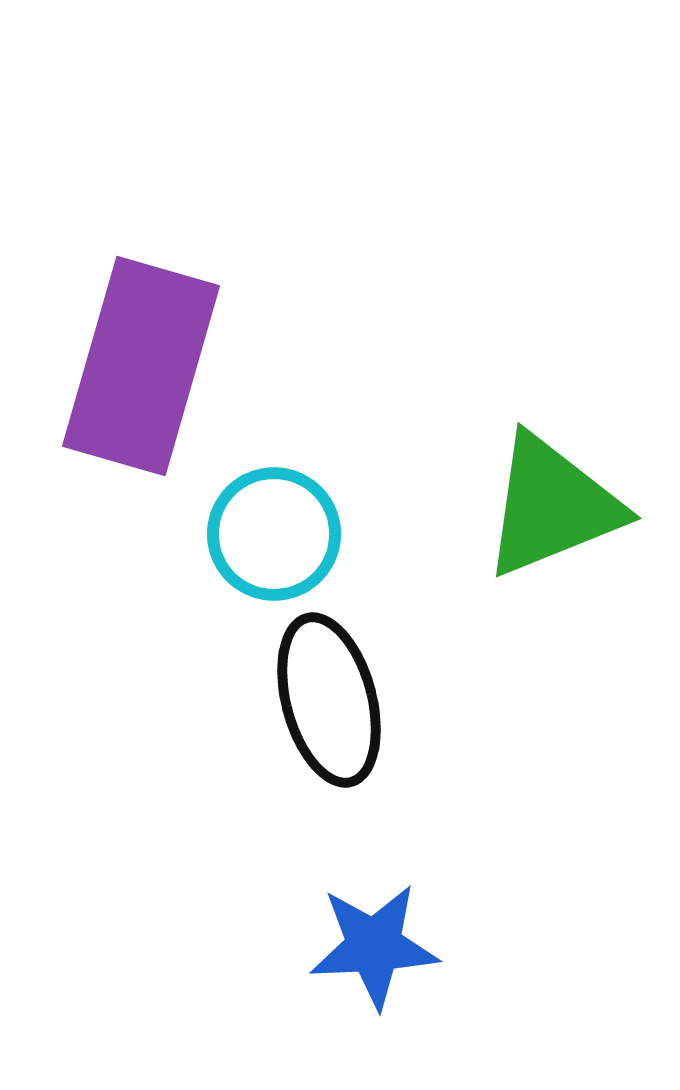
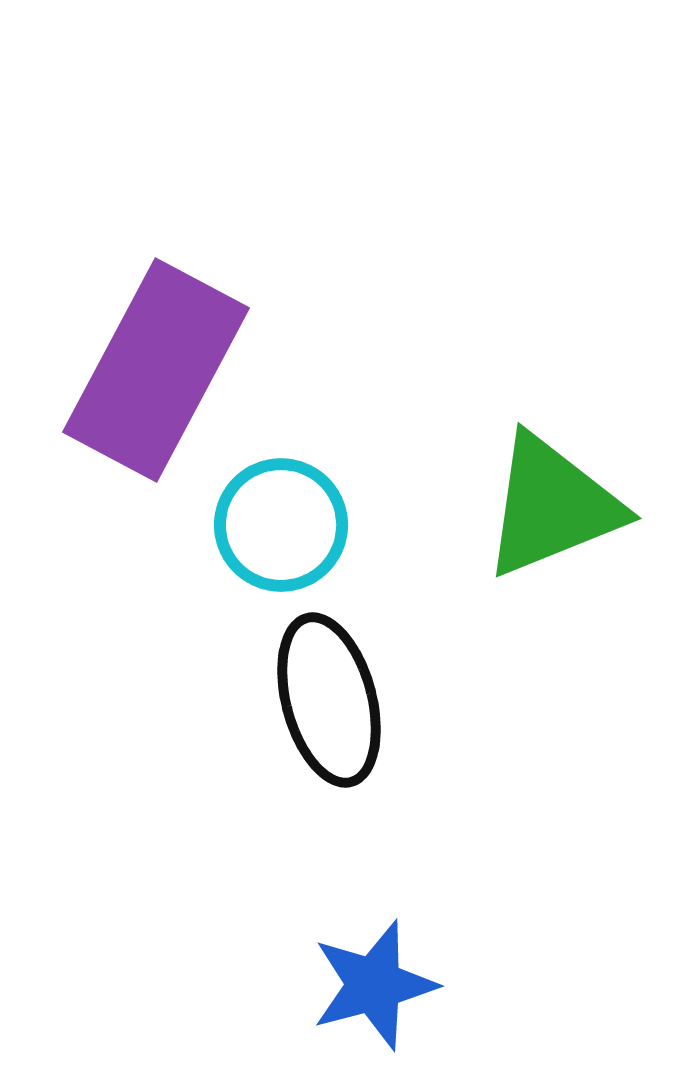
purple rectangle: moved 15 px right, 4 px down; rotated 12 degrees clockwise
cyan circle: moved 7 px right, 9 px up
blue star: moved 39 px down; rotated 12 degrees counterclockwise
